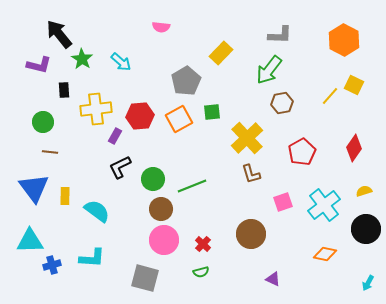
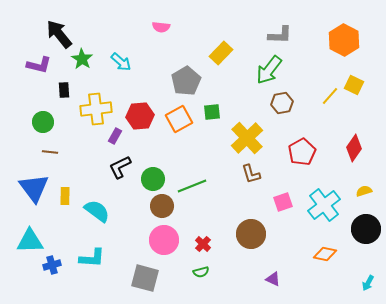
brown circle at (161, 209): moved 1 px right, 3 px up
